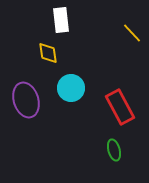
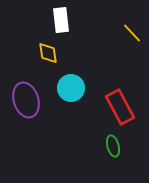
green ellipse: moved 1 px left, 4 px up
